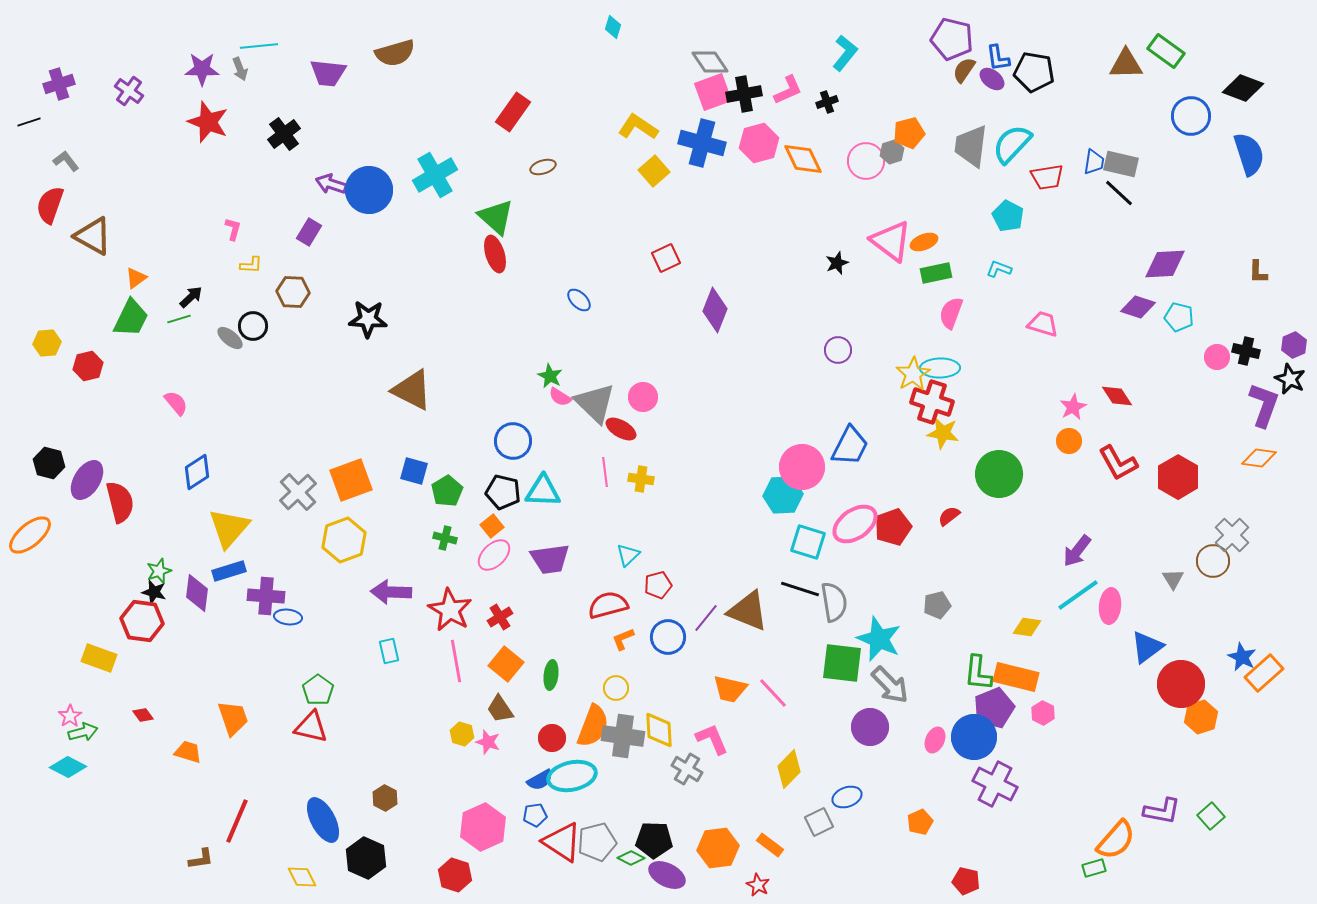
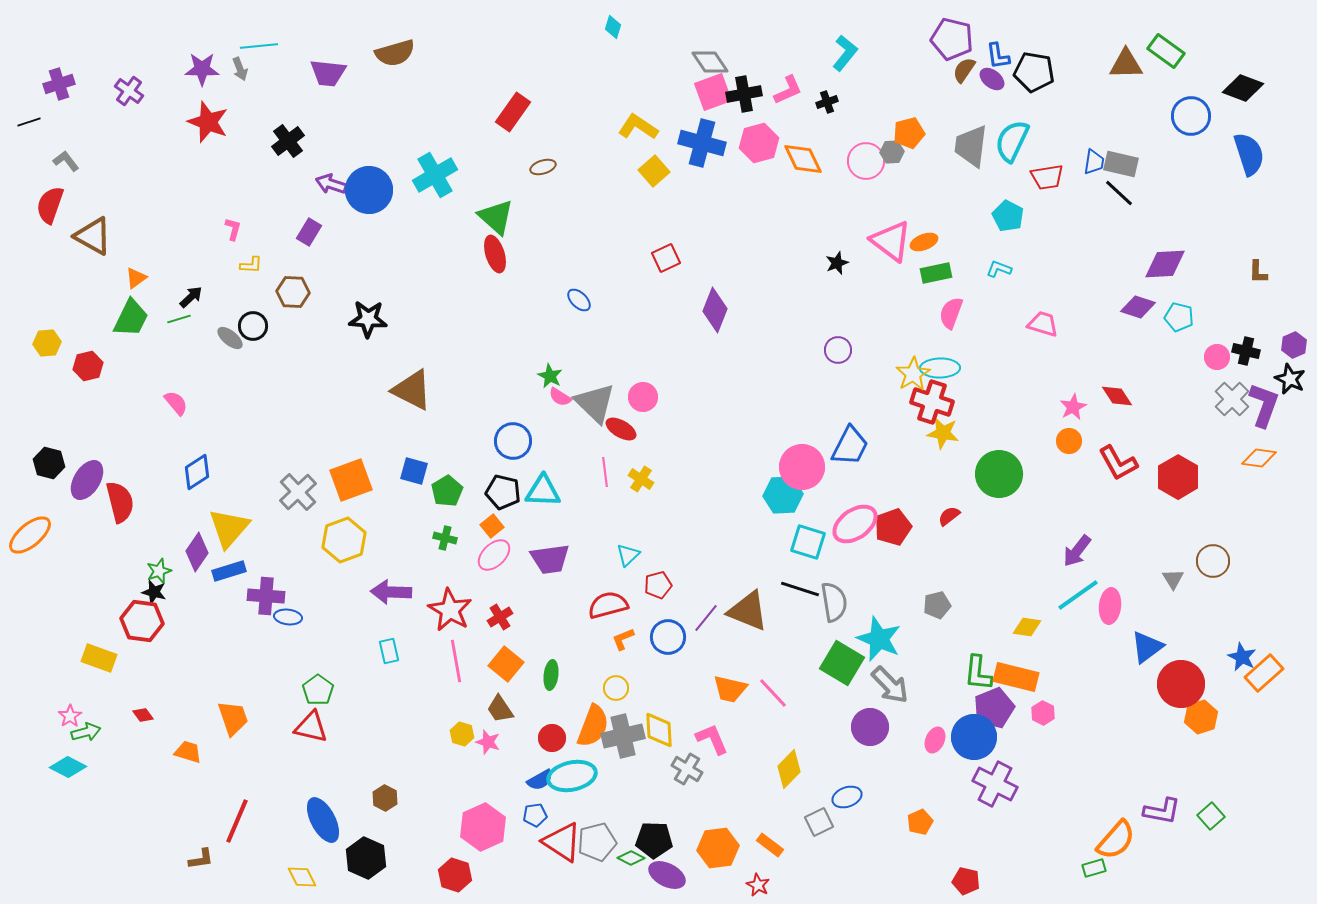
blue L-shape at (998, 58): moved 2 px up
black cross at (284, 134): moved 4 px right, 7 px down
cyan semicircle at (1012, 144): moved 3 px up; rotated 18 degrees counterclockwise
gray hexagon at (892, 152): rotated 15 degrees clockwise
yellow cross at (641, 479): rotated 25 degrees clockwise
gray cross at (1232, 535): moved 136 px up
purple diamond at (197, 593): moved 41 px up; rotated 27 degrees clockwise
green square at (842, 663): rotated 24 degrees clockwise
green arrow at (83, 732): moved 3 px right
gray cross at (623, 736): rotated 21 degrees counterclockwise
